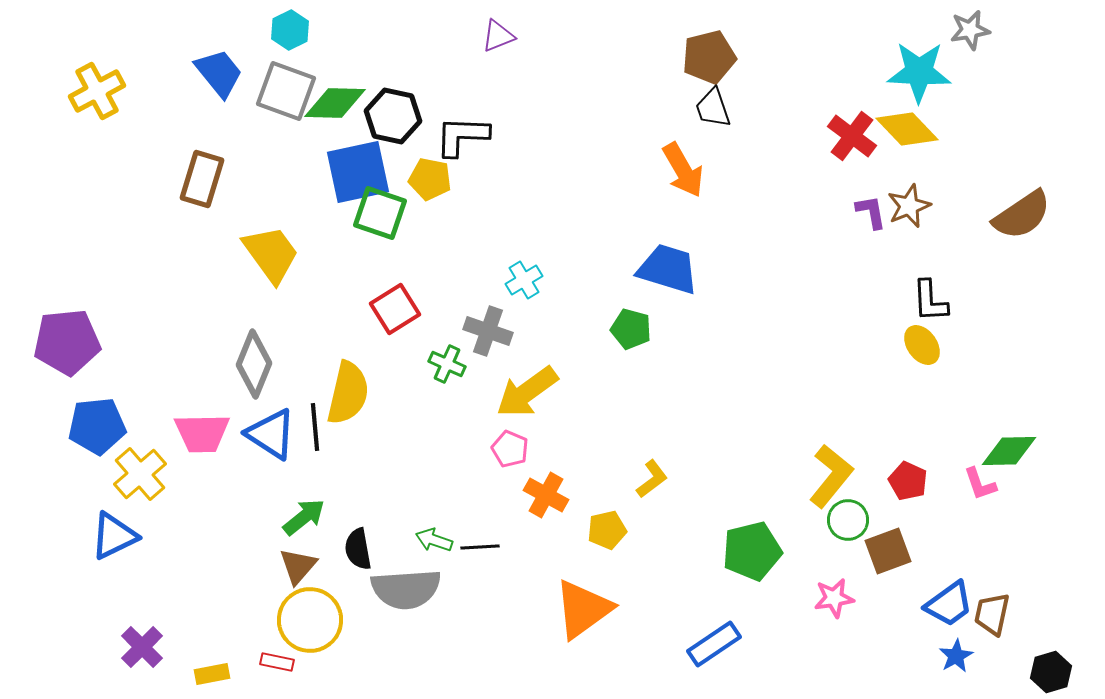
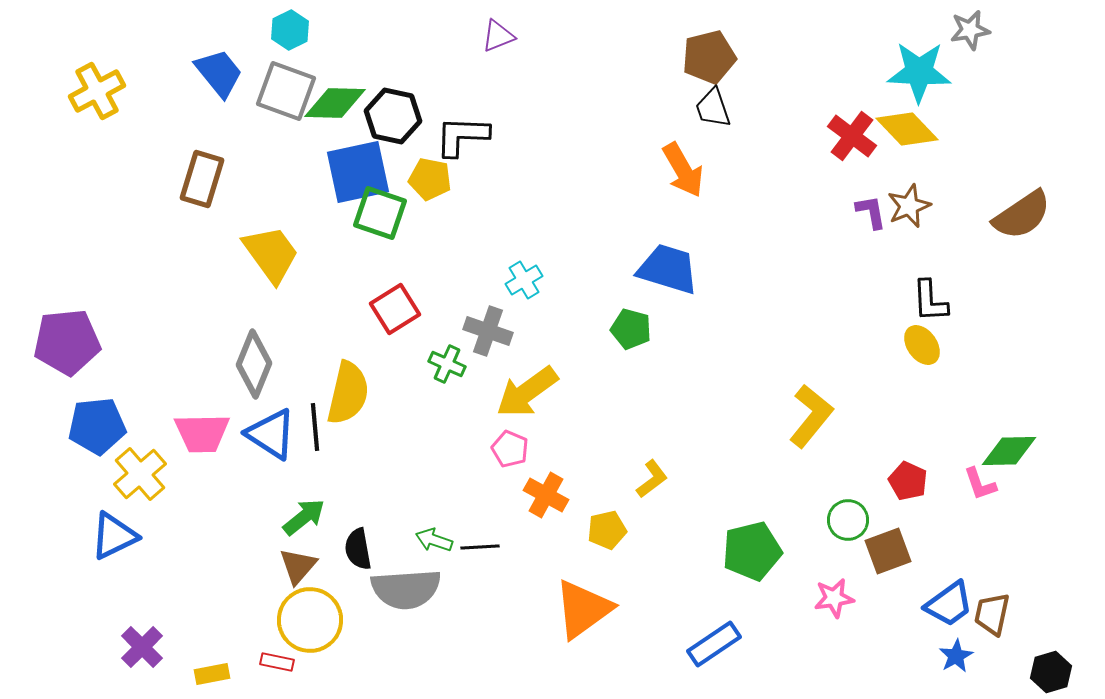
yellow L-shape at (831, 476): moved 20 px left, 60 px up
